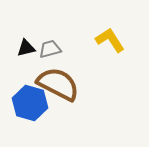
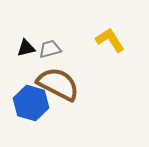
blue hexagon: moved 1 px right
